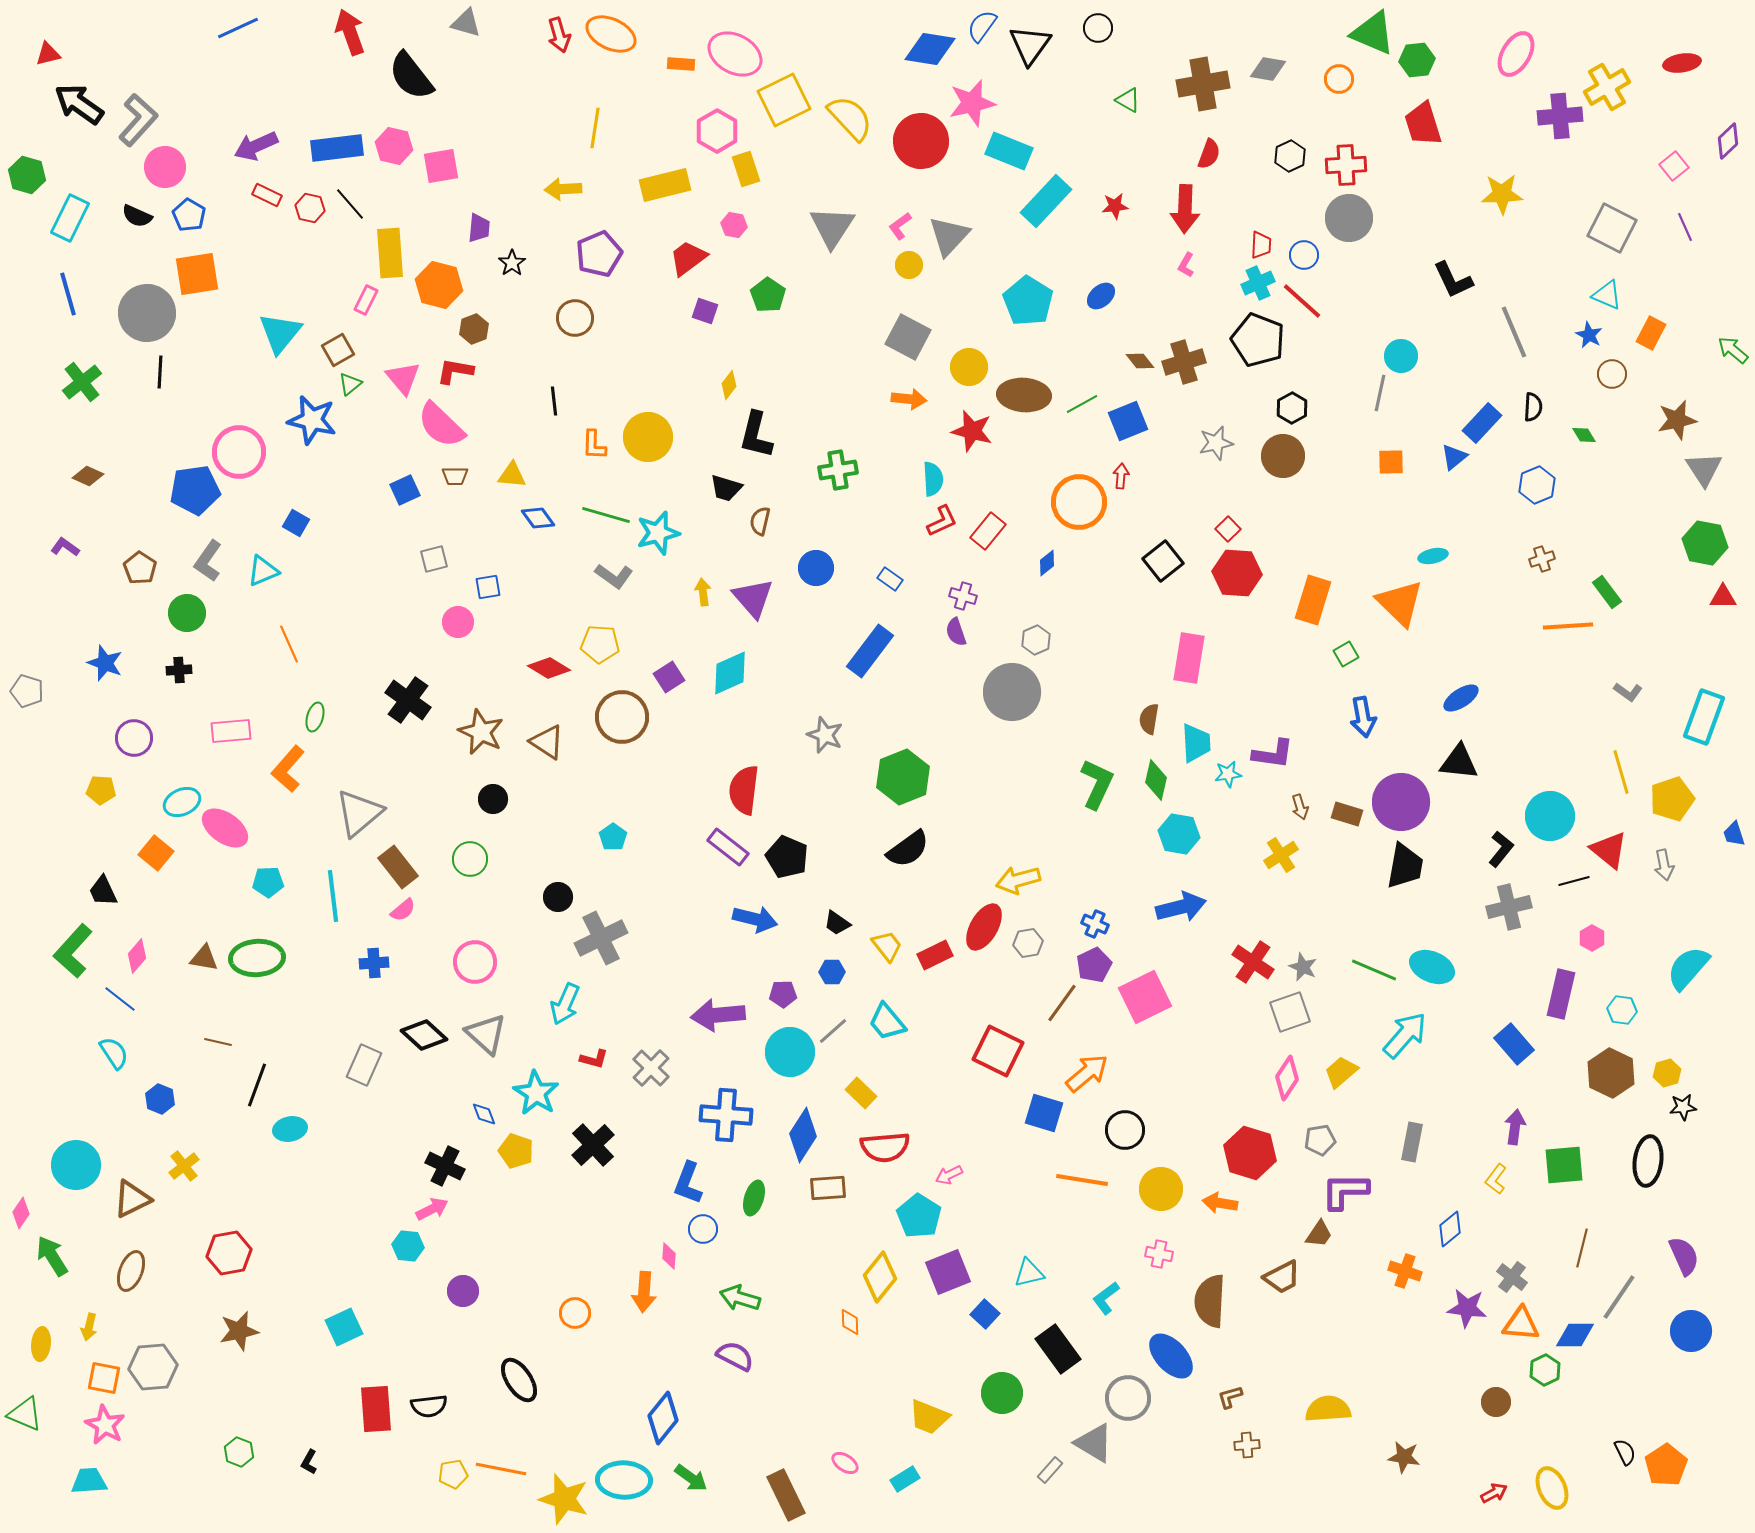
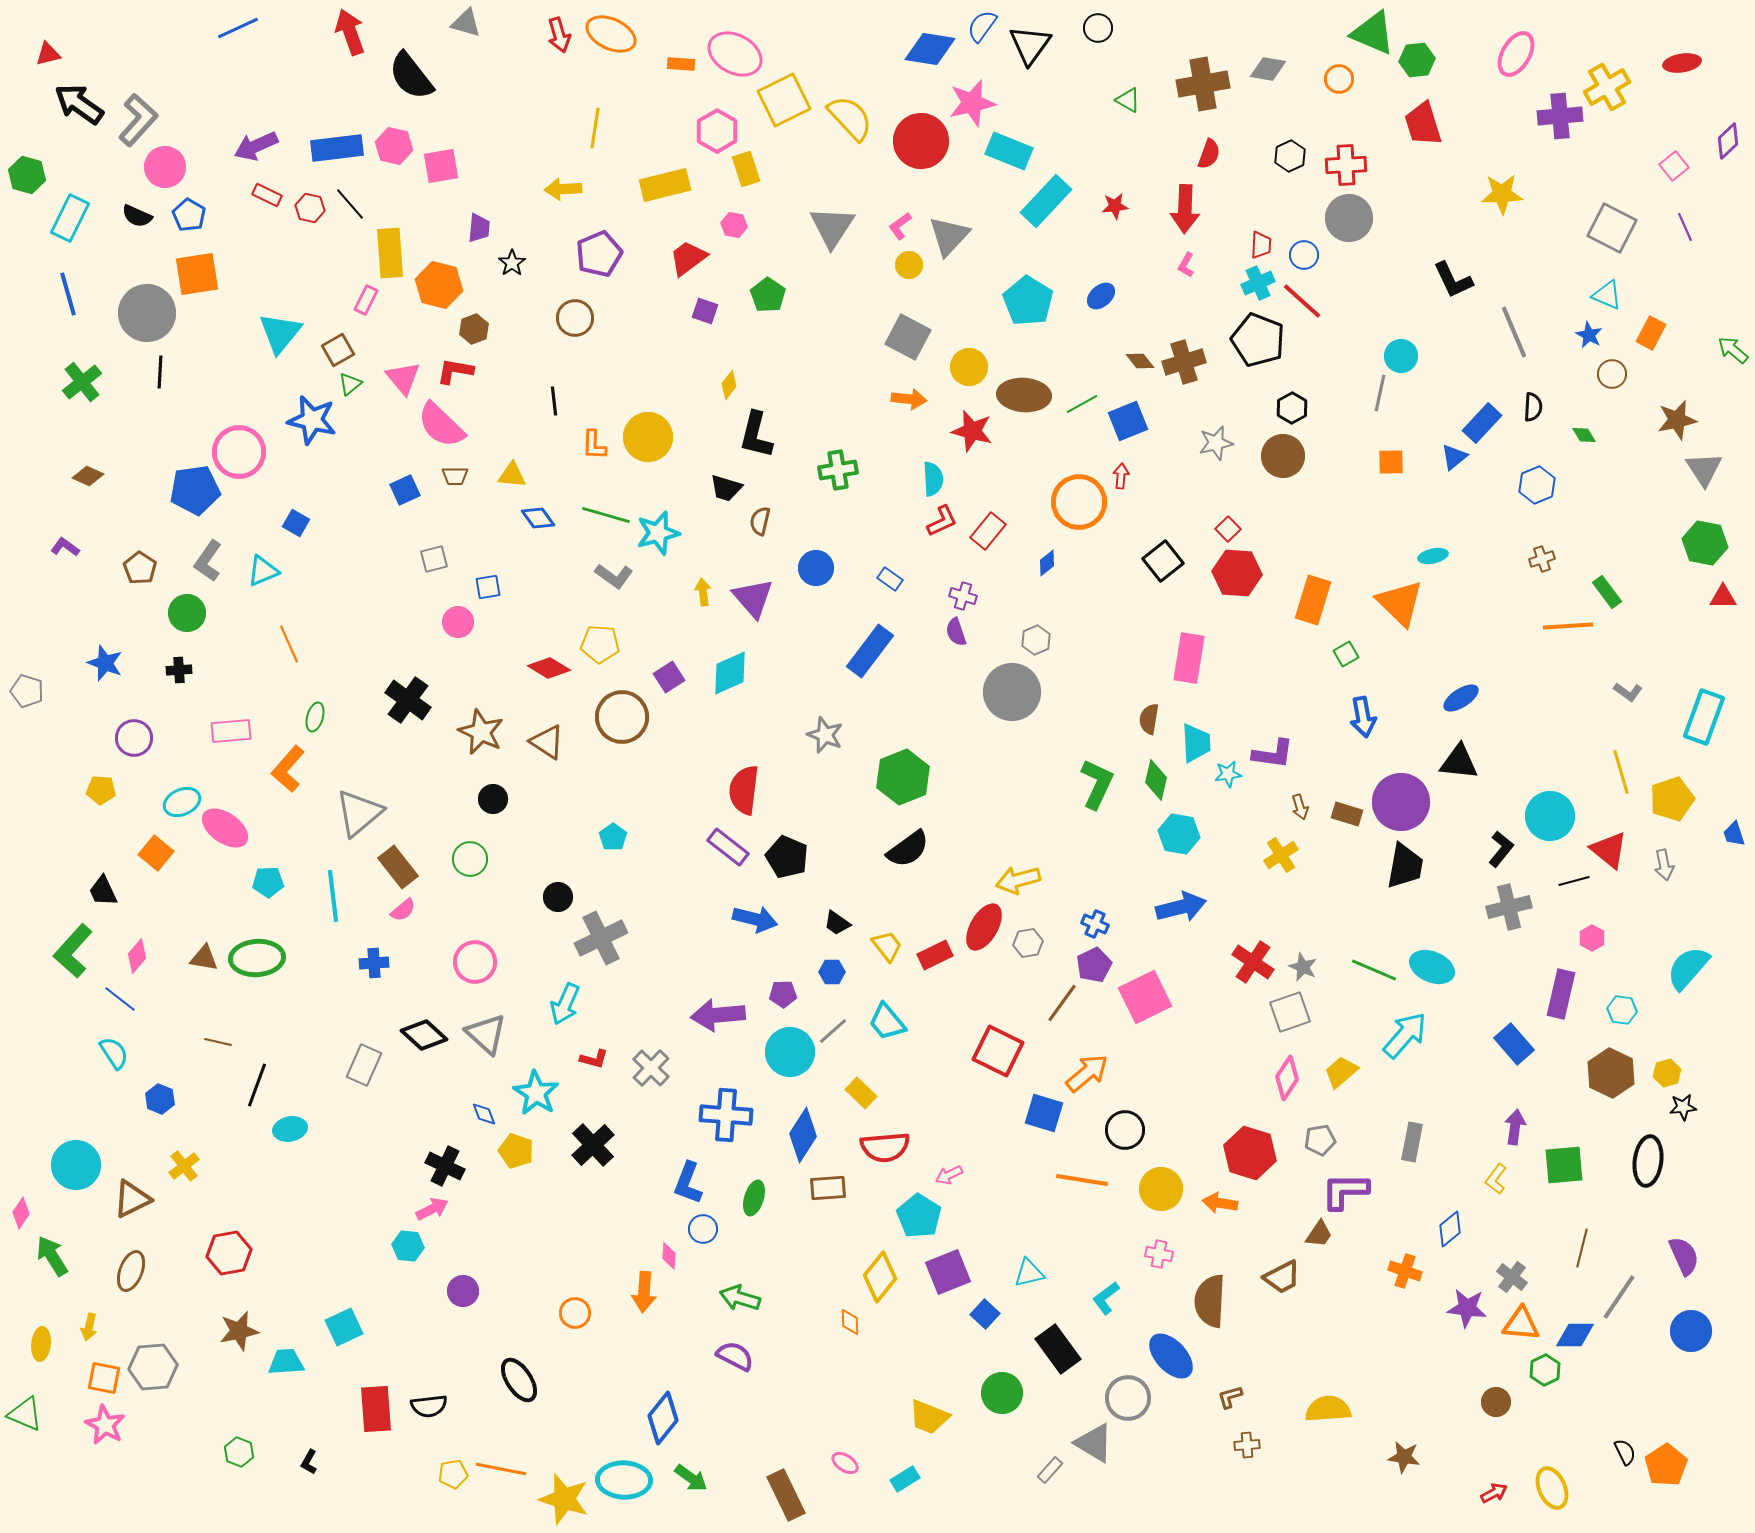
cyan trapezoid at (89, 1481): moved 197 px right, 119 px up
